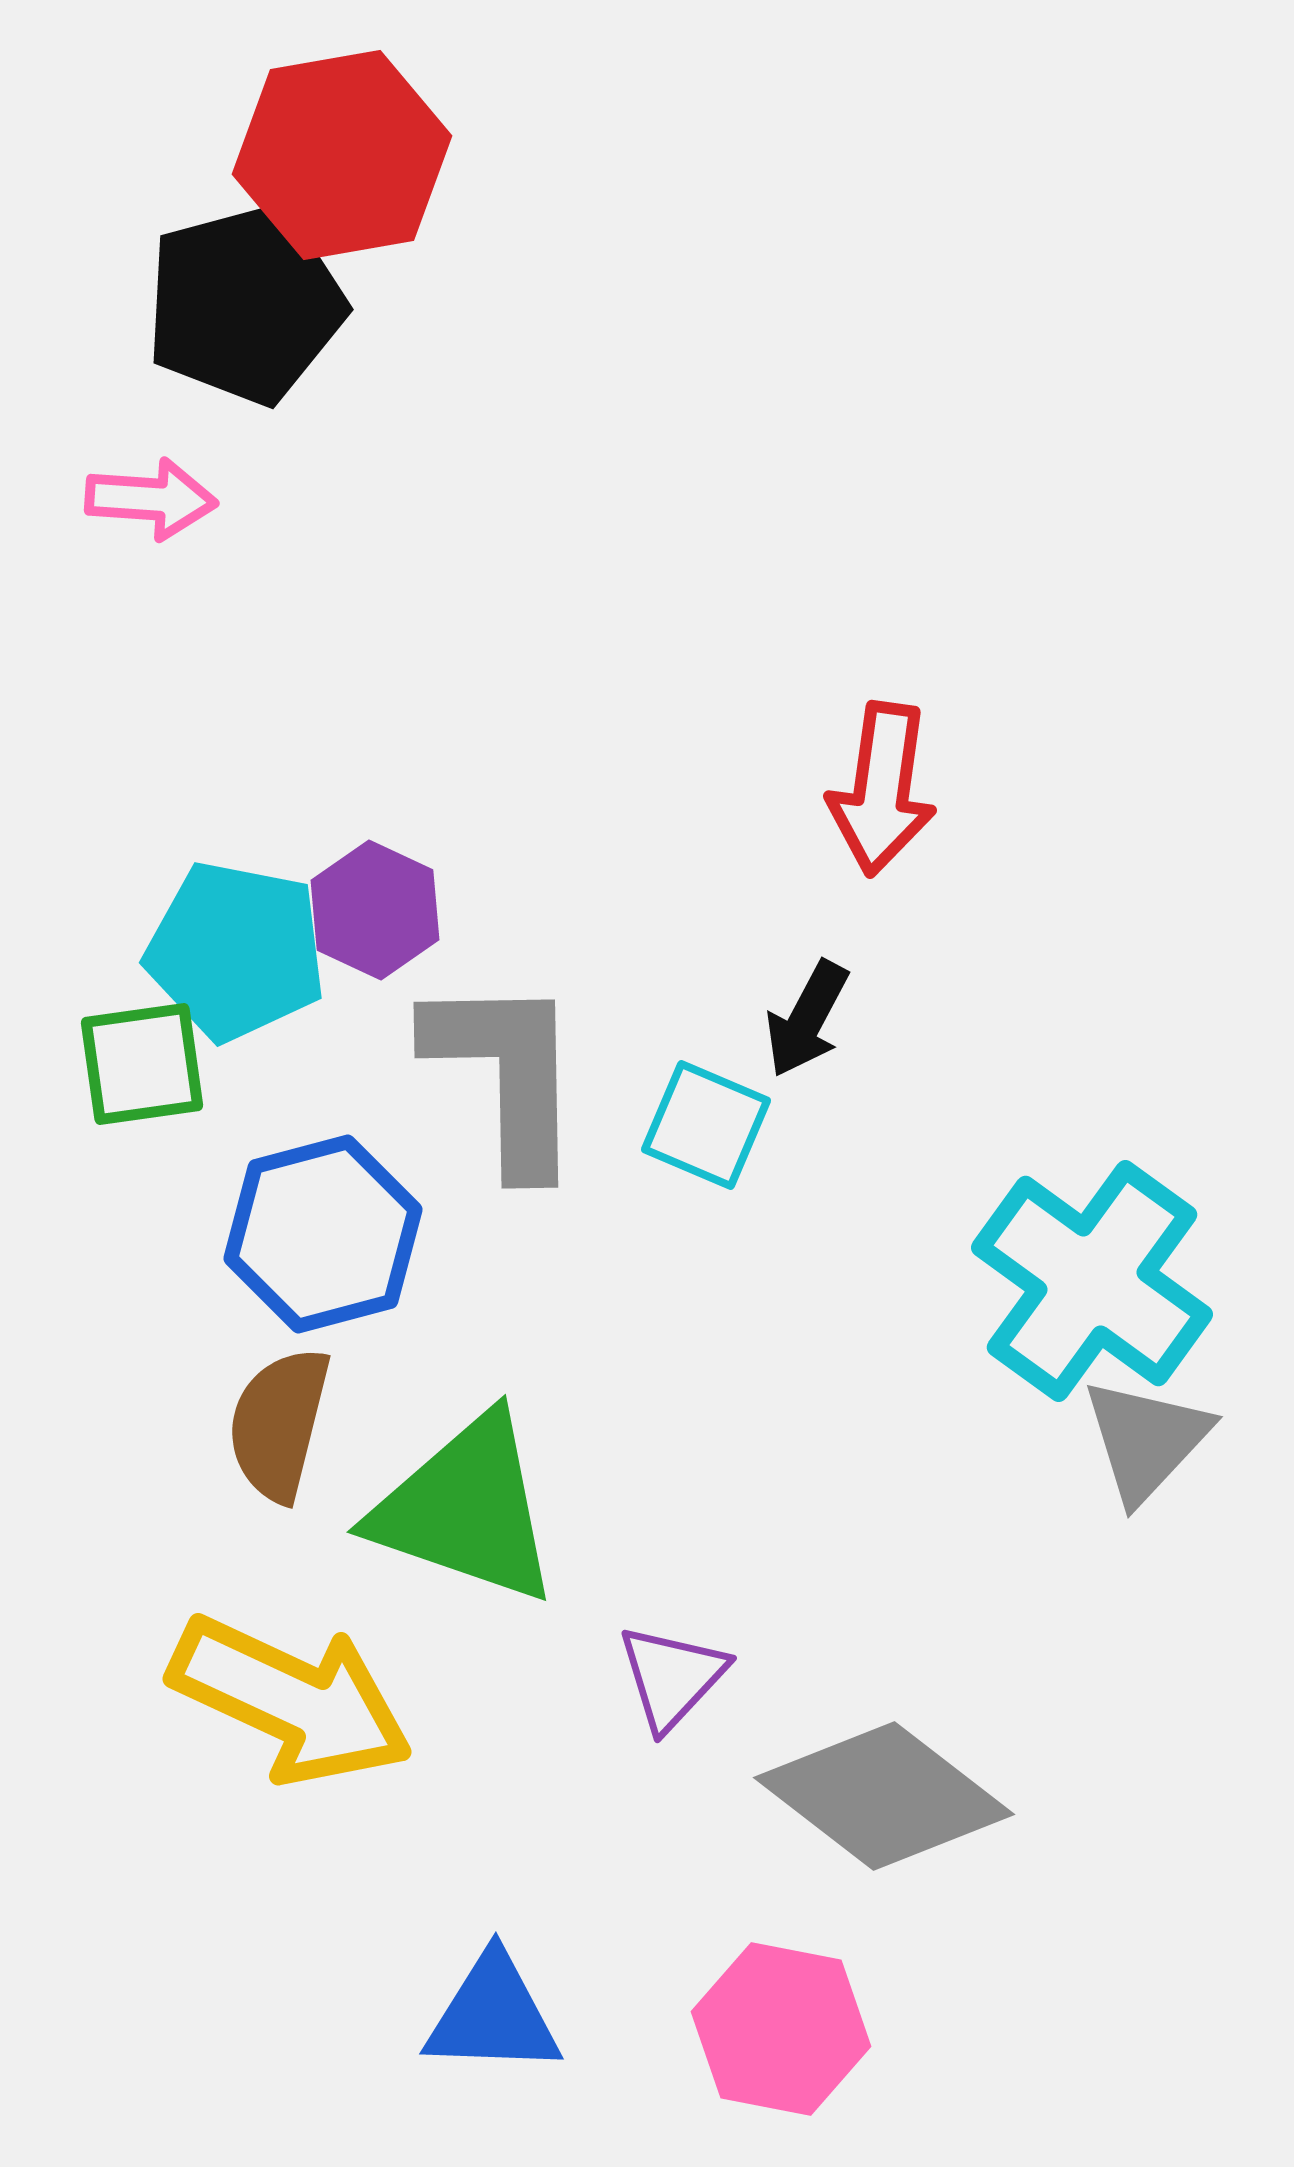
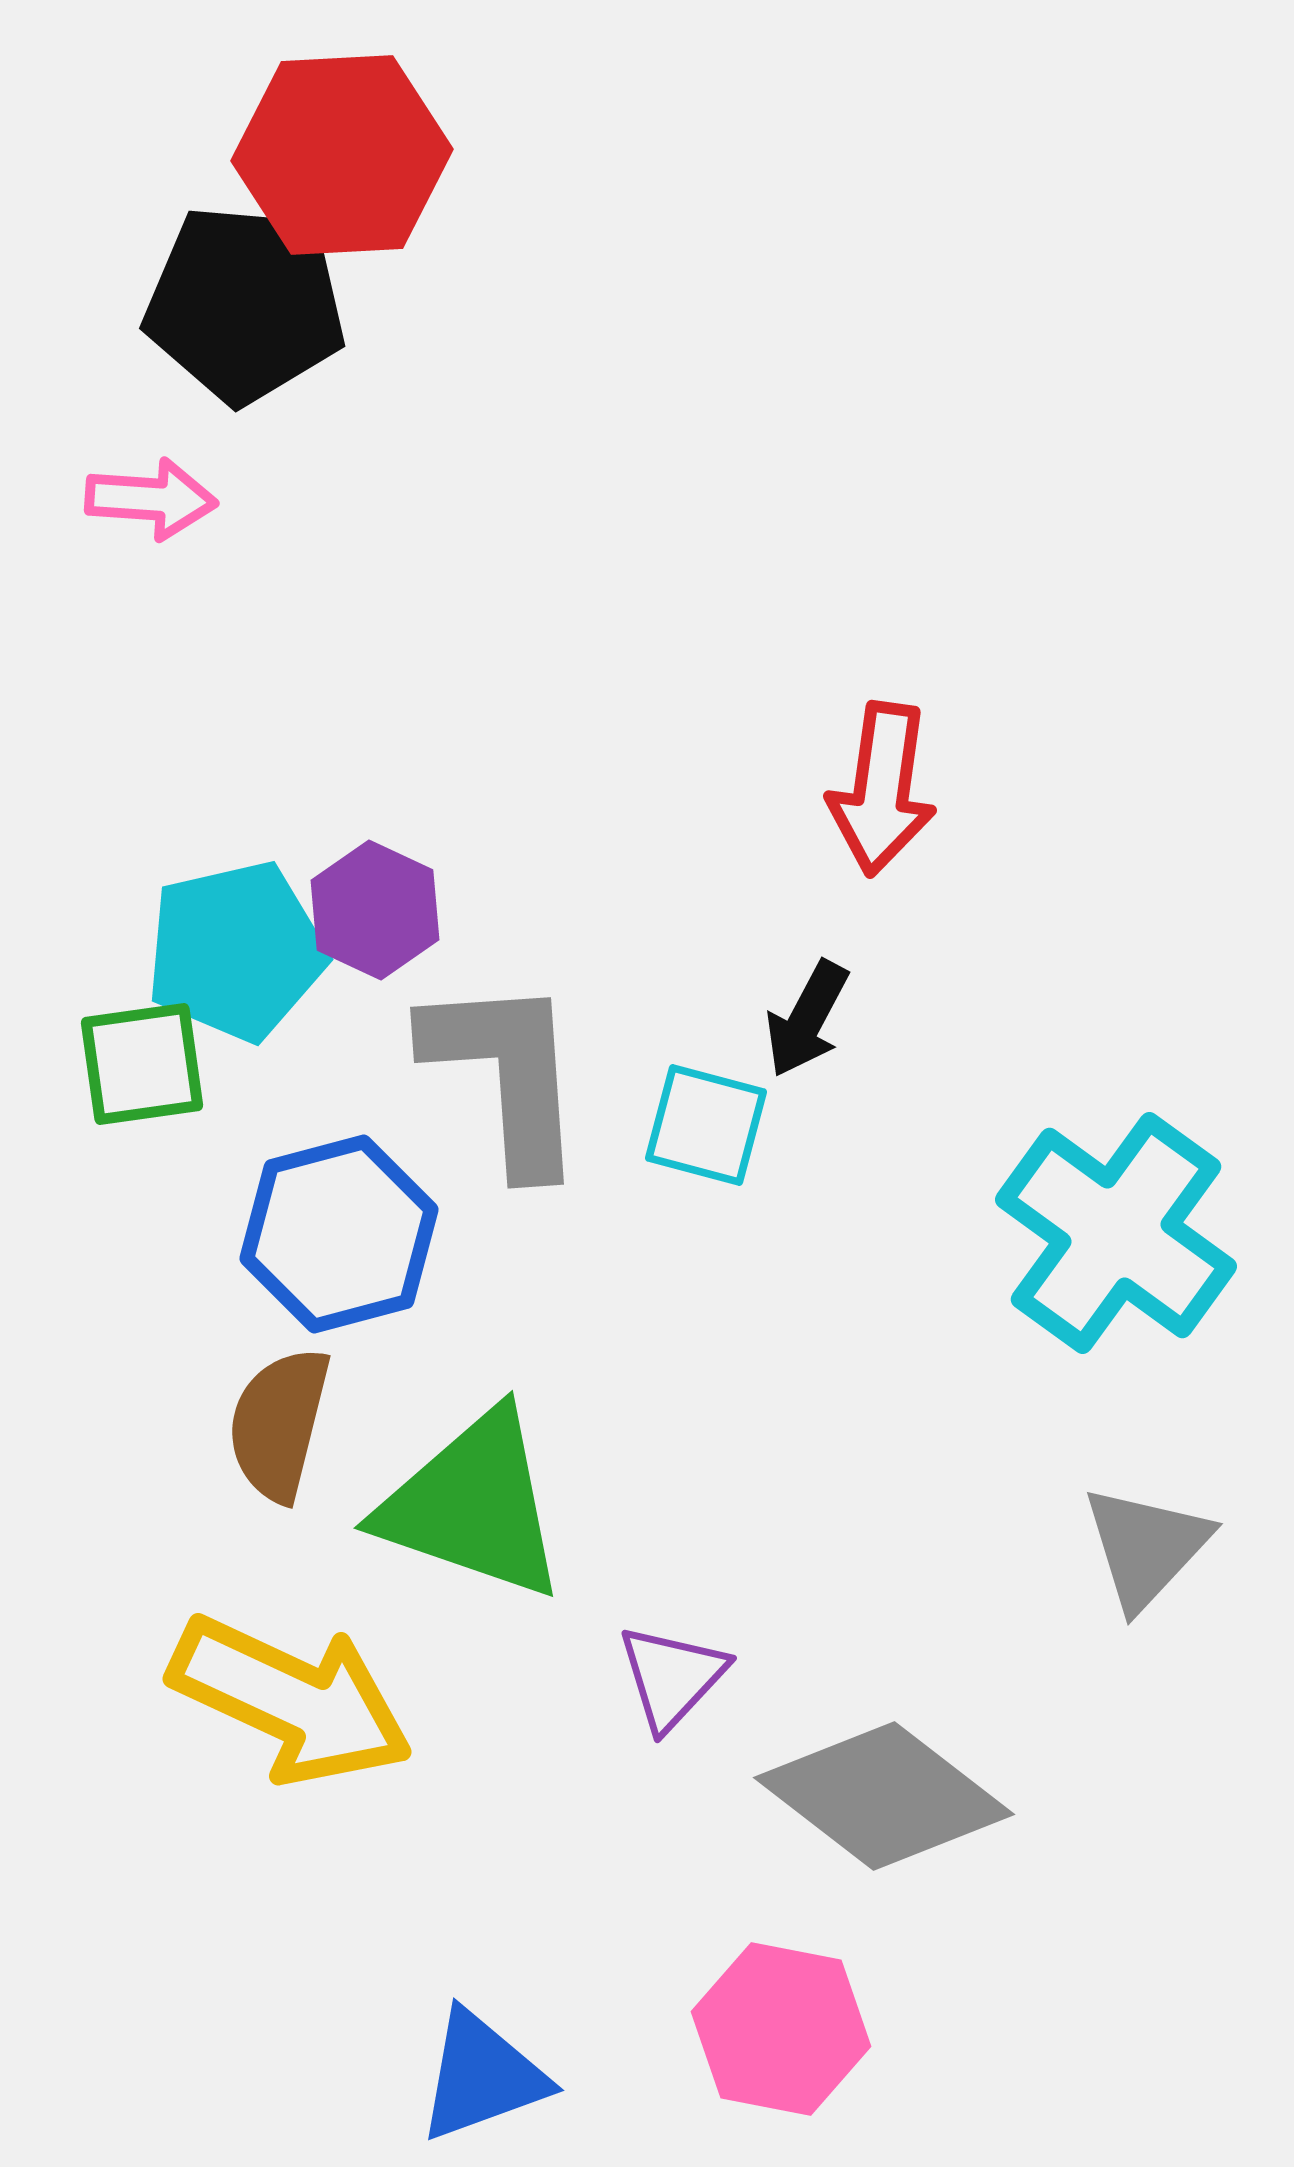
red hexagon: rotated 7 degrees clockwise
black pentagon: rotated 20 degrees clockwise
cyan pentagon: rotated 24 degrees counterclockwise
gray L-shape: rotated 3 degrees counterclockwise
cyan square: rotated 8 degrees counterclockwise
blue hexagon: moved 16 px right
cyan cross: moved 24 px right, 48 px up
gray triangle: moved 107 px down
green triangle: moved 7 px right, 4 px up
blue triangle: moved 11 px left, 61 px down; rotated 22 degrees counterclockwise
